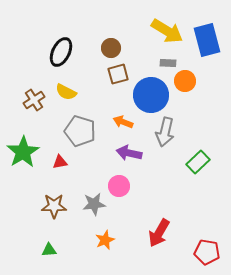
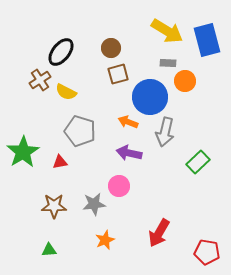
black ellipse: rotated 12 degrees clockwise
blue circle: moved 1 px left, 2 px down
brown cross: moved 6 px right, 20 px up
orange arrow: moved 5 px right
